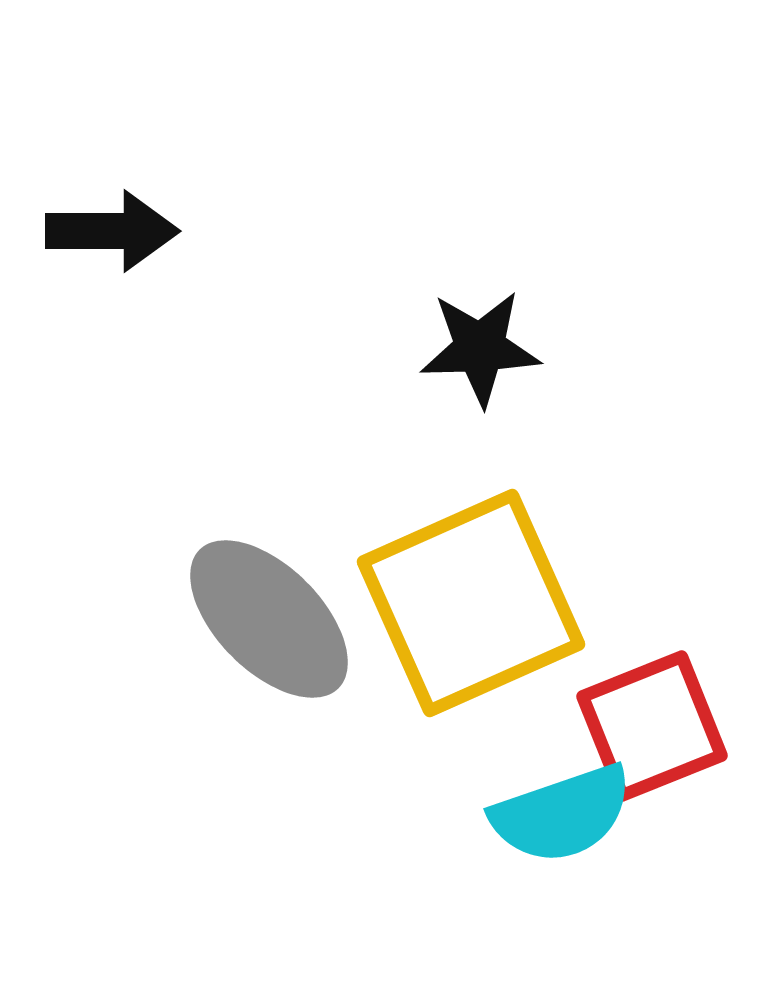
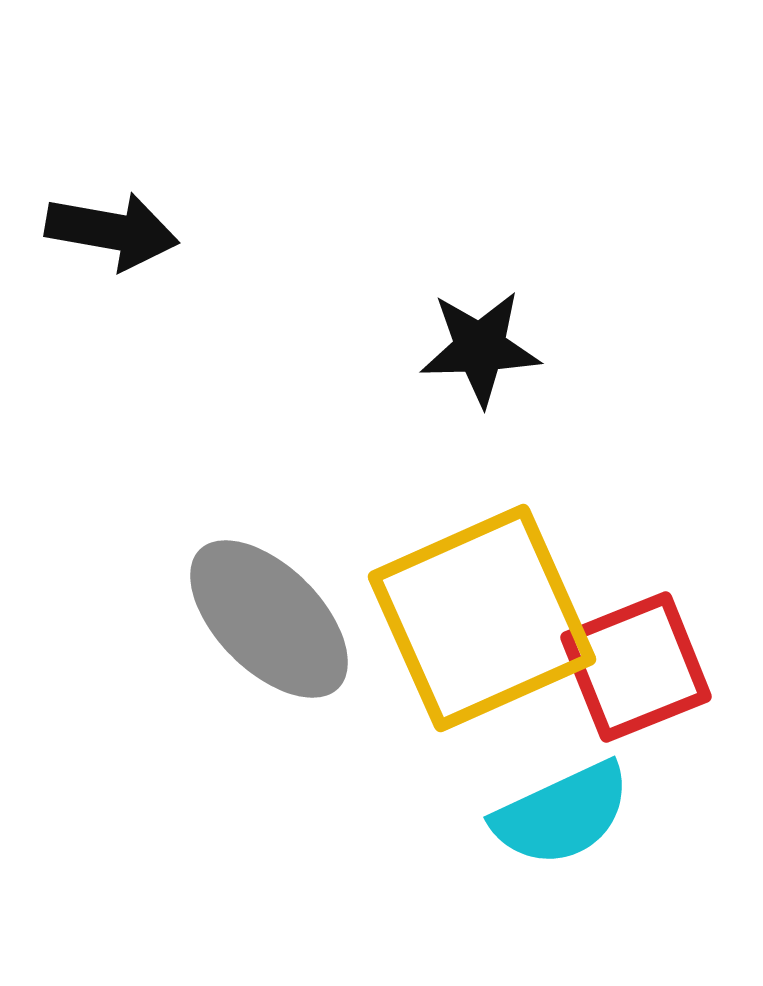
black arrow: rotated 10 degrees clockwise
yellow square: moved 11 px right, 15 px down
red square: moved 16 px left, 59 px up
cyan semicircle: rotated 6 degrees counterclockwise
